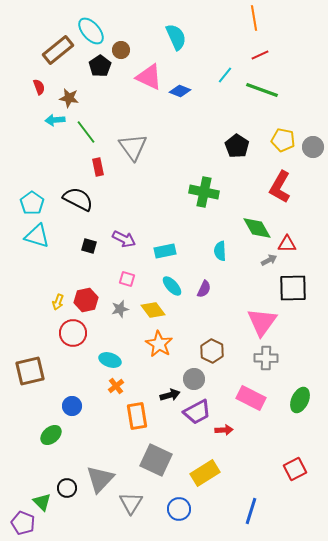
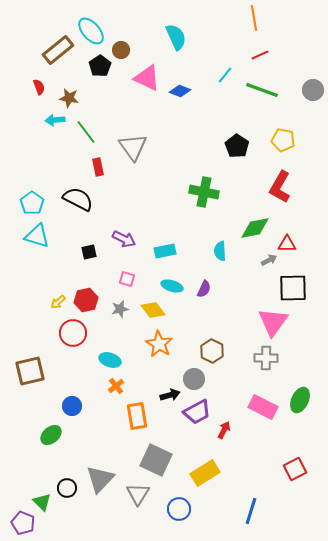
pink triangle at (149, 77): moved 2 px left, 1 px down
gray circle at (313, 147): moved 57 px up
green diamond at (257, 228): moved 2 px left; rotated 72 degrees counterclockwise
black square at (89, 246): moved 6 px down; rotated 28 degrees counterclockwise
cyan ellipse at (172, 286): rotated 30 degrees counterclockwise
yellow arrow at (58, 302): rotated 28 degrees clockwise
pink triangle at (262, 322): moved 11 px right
pink rectangle at (251, 398): moved 12 px right, 9 px down
red arrow at (224, 430): rotated 60 degrees counterclockwise
gray triangle at (131, 503): moved 7 px right, 9 px up
